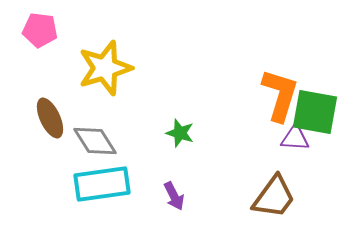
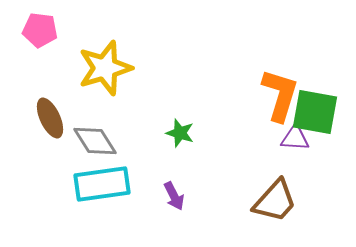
brown trapezoid: moved 1 px right, 4 px down; rotated 6 degrees clockwise
